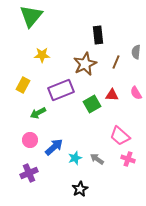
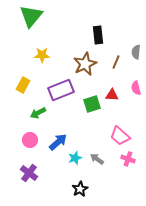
pink semicircle: moved 5 px up; rotated 16 degrees clockwise
green square: rotated 12 degrees clockwise
blue arrow: moved 4 px right, 5 px up
purple cross: rotated 30 degrees counterclockwise
